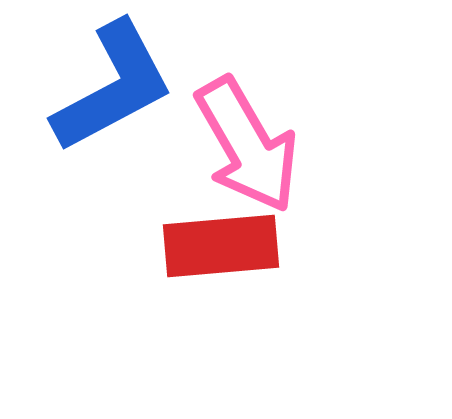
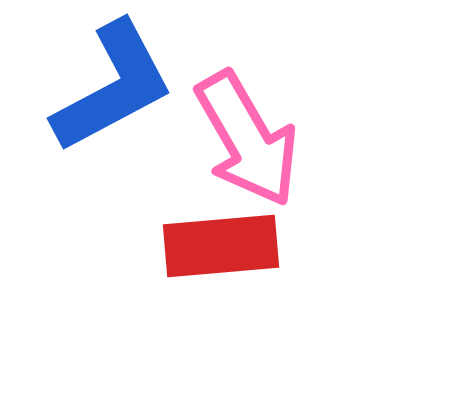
pink arrow: moved 6 px up
